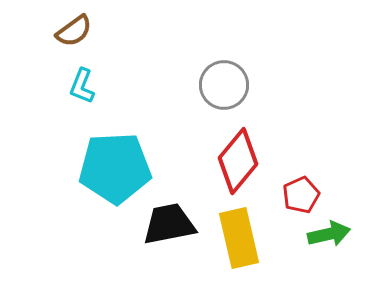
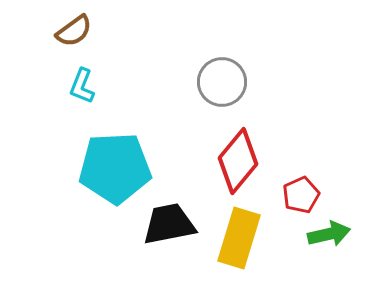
gray circle: moved 2 px left, 3 px up
yellow rectangle: rotated 30 degrees clockwise
